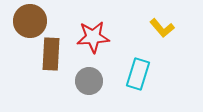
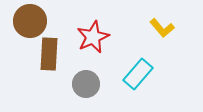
red star: rotated 20 degrees counterclockwise
brown rectangle: moved 2 px left
cyan rectangle: rotated 24 degrees clockwise
gray circle: moved 3 px left, 3 px down
